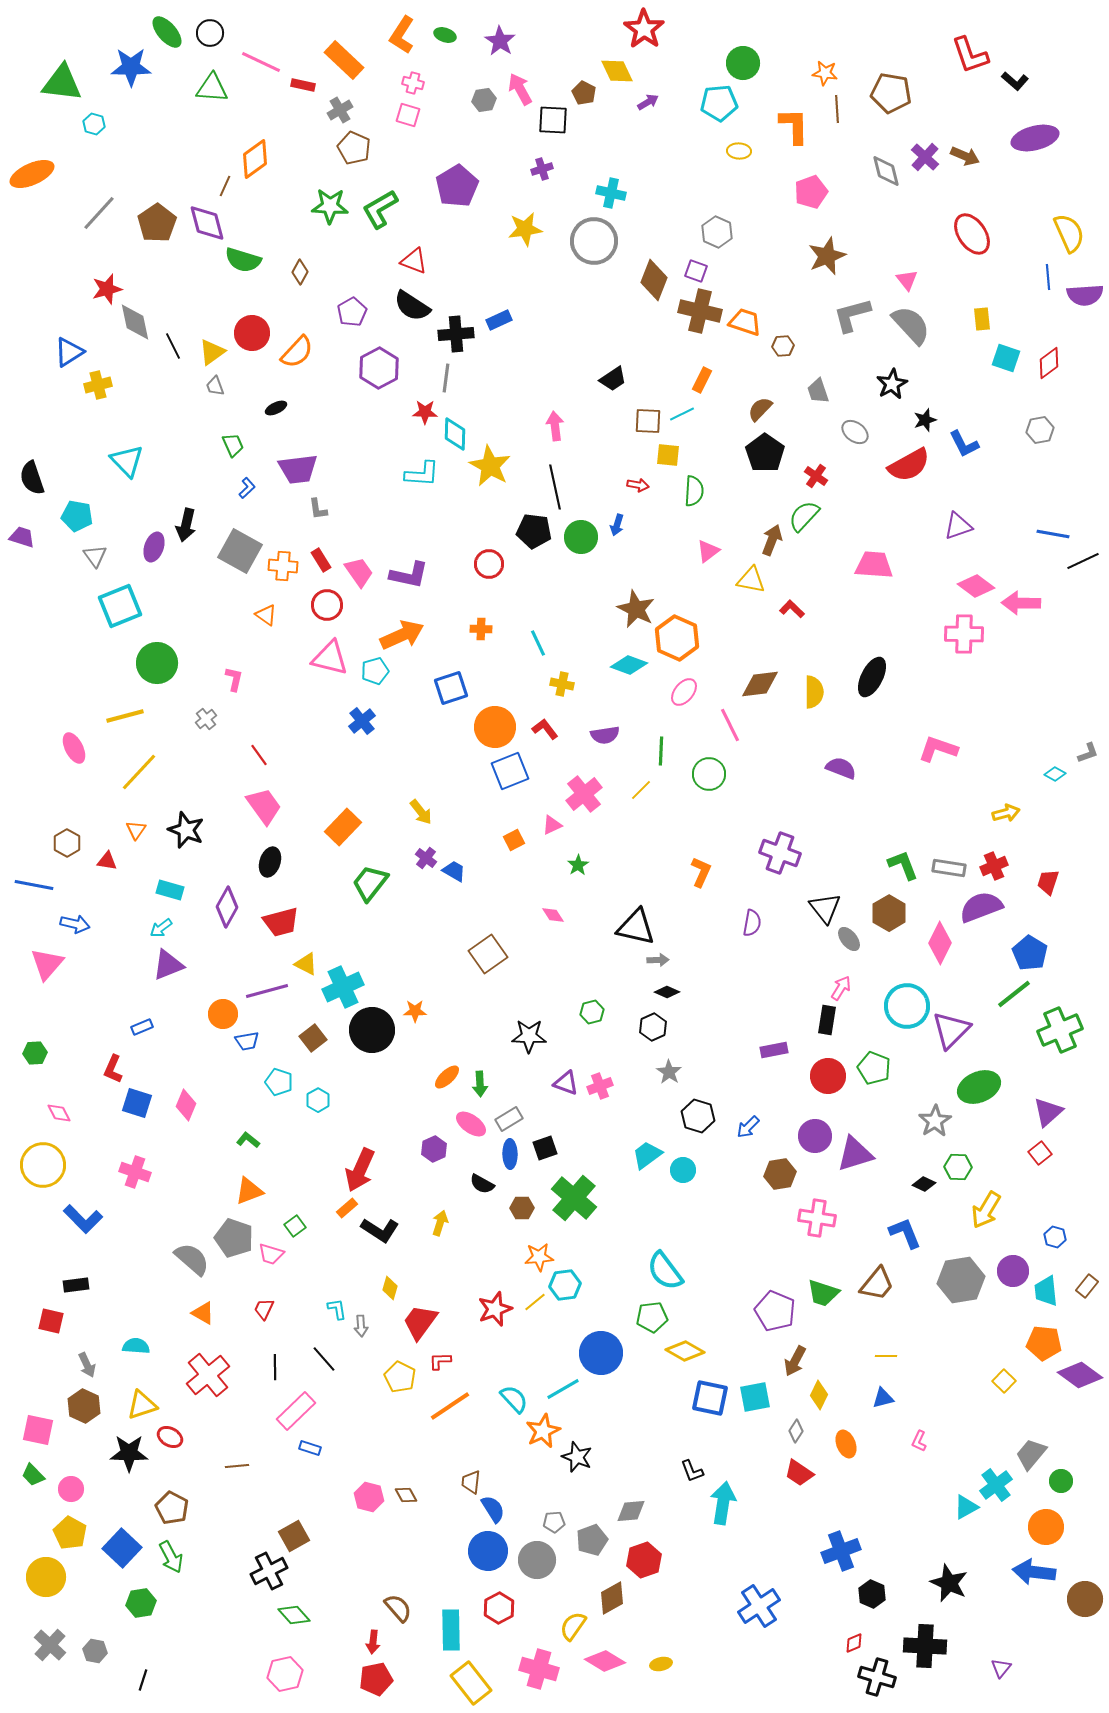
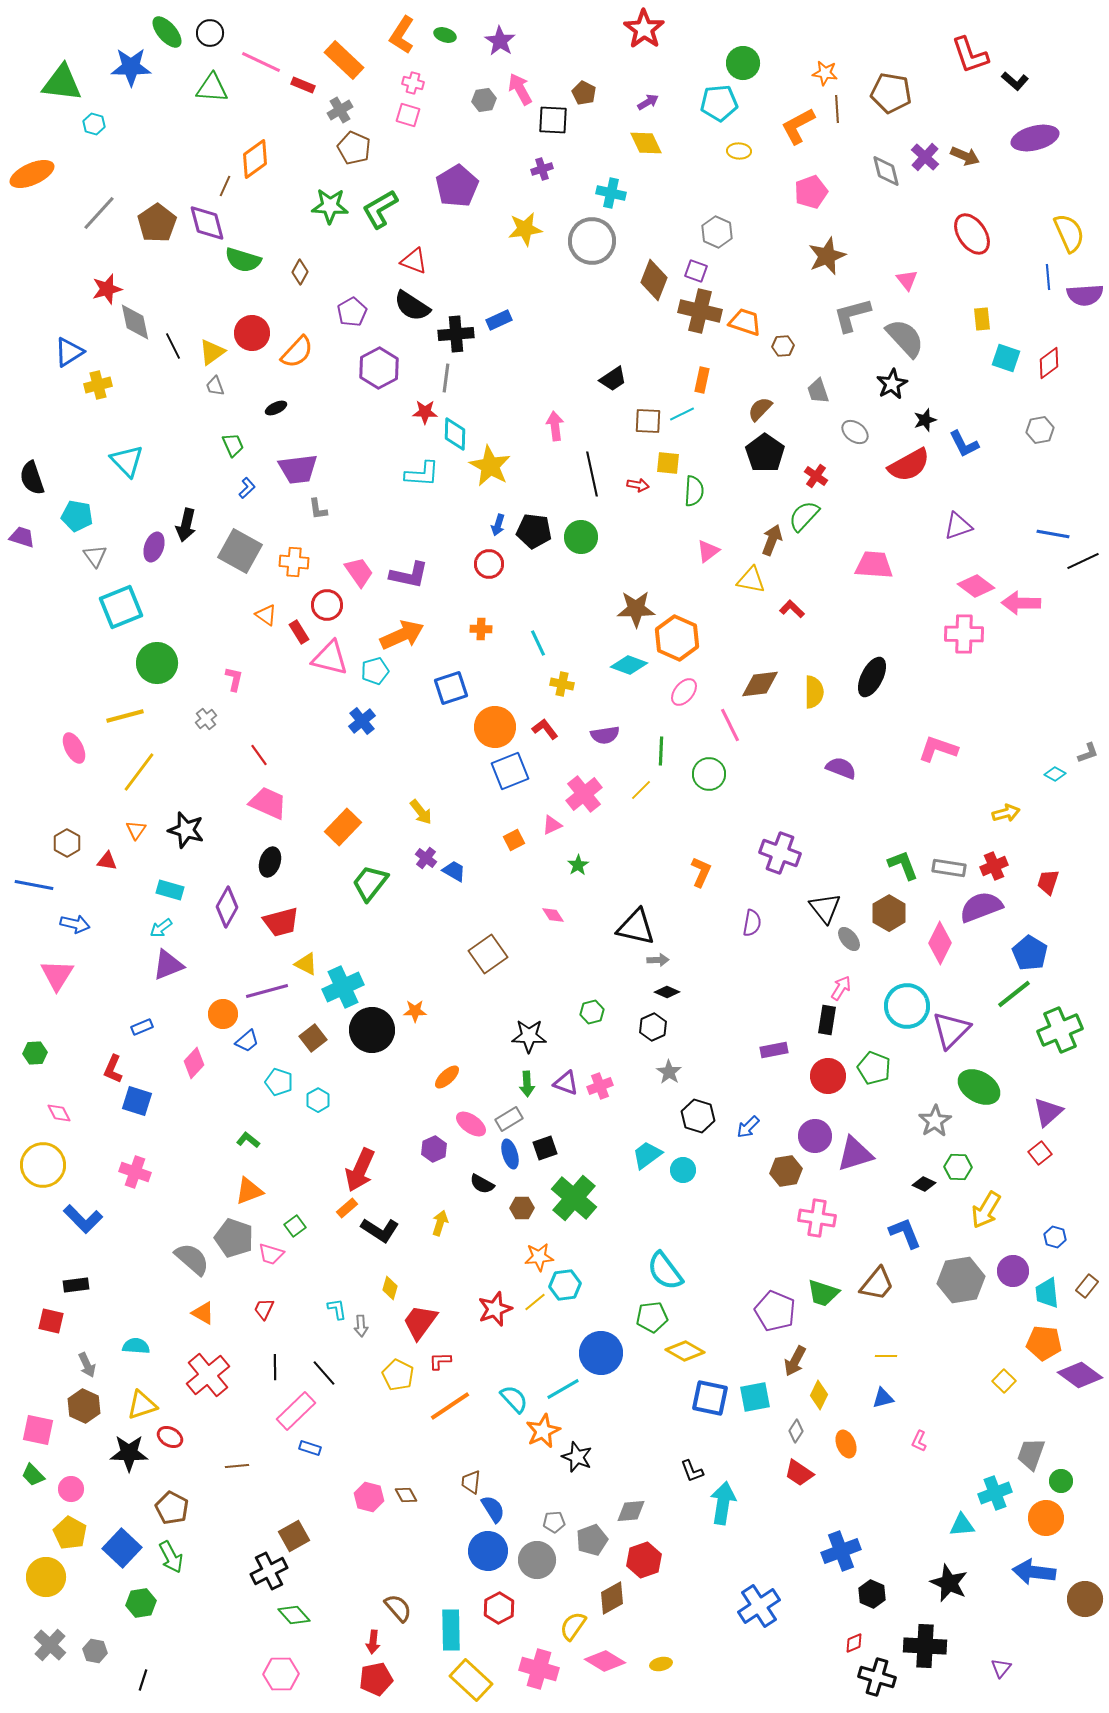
yellow diamond at (617, 71): moved 29 px right, 72 px down
red rectangle at (303, 85): rotated 10 degrees clockwise
orange L-shape at (794, 126): moved 4 px right; rotated 117 degrees counterclockwise
gray circle at (594, 241): moved 2 px left
gray semicircle at (911, 325): moved 6 px left, 13 px down
orange rectangle at (702, 380): rotated 15 degrees counterclockwise
yellow square at (668, 455): moved 8 px down
black line at (555, 487): moved 37 px right, 13 px up
blue arrow at (617, 525): moved 119 px left
red rectangle at (321, 560): moved 22 px left, 72 px down
orange cross at (283, 566): moved 11 px right, 4 px up
cyan square at (120, 606): moved 1 px right, 1 px down
brown star at (636, 609): rotated 27 degrees counterclockwise
yellow line at (139, 772): rotated 6 degrees counterclockwise
pink trapezoid at (264, 806): moved 4 px right, 3 px up; rotated 30 degrees counterclockwise
black star at (186, 830): rotated 6 degrees counterclockwise
pink triangle at (47, 964): moved 10 px right, 11 px down; rotated 9 degrees counterclockwise
blue trapezoid at (247, 1041): rotated 30 degrees counterclockwise
green arrow at (480, 1084): moved 47 px right
green ellipse at (979, 1087): rotated 54 degrees clockwise
blue square at (137, 1103): moved 2 px up
pink diamond at (186, 1105): moved 8 px right, 42 px up; rotated 20 degrees clockwise
blue ellipse at (510, 1154): rotated 16 degrees counterclockwise
brown hexagon at (780, 1174): moved 6 px right, 3 px up
cyan trapezoid at (1046, 1291): moved 1 px right, 2 px down
black line at (324, 1359): moved 14 px down
yellow pentagon at (400, 1377): moved 2 px left, 2 px up
gray trapezoid at (1031, 1454): rotated 20 degrees counterclockwise
cyan cross at (996, 1485): moved 1 px left, 8 px down; rotated 16 degrees clockwise
cyan triangle at (966, 1507): moved 4 px left, 18 px down; rotated 24 degrees clockwise
orange circle at (1046, 1527): moved 9 px up
pink hexagon at (285, 1674): moved 4 px left; rotated 12 degrees clockwise
yellow rectangle at (471, 1683): moved 3 px up; rotated 9 degrees counterclockwise
